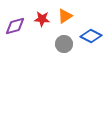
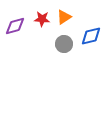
orange triangle: moved 1 px left, 1 px down
blue diamond: rotated 40 degrees counterclockwise
